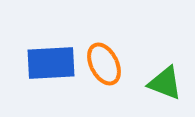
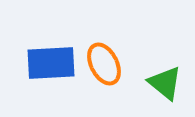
green triangle: rotated 18 degrees clockwise
